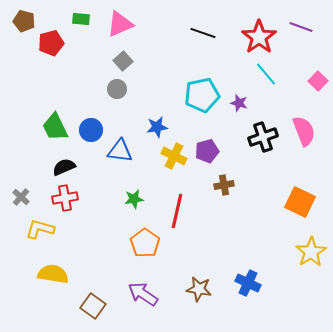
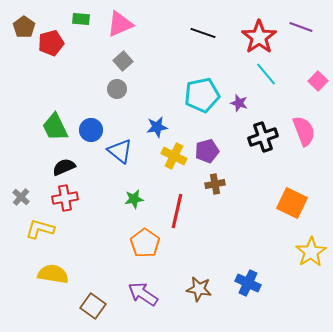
brown pentagon: moved 6 px down; rotated 20 degrees clockwise
blue triangle: rotated 32 degrees clockwise
brown cross: moved 9 px left, 1 px up
orange square: moved 8 px left, 1 px down
